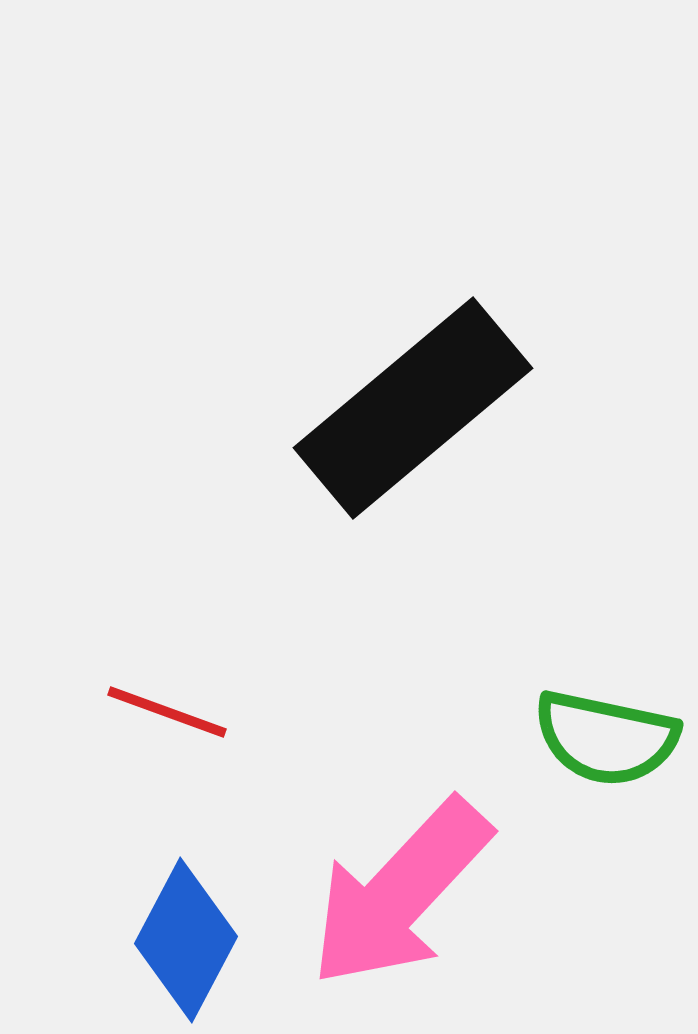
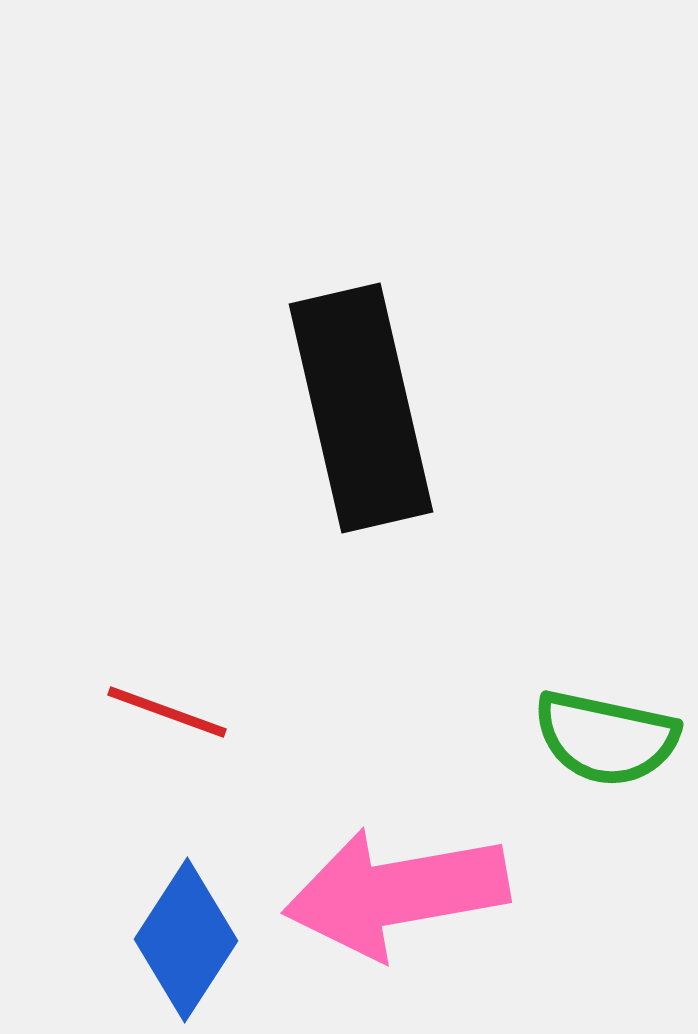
black rectangle: moved 52 px left; rotated 63 degrees counterclockwise
pink arrow: moved 4 px left; rotated 37 degrees clockwise
blue diamond: rotated 5 degrees clockwise
